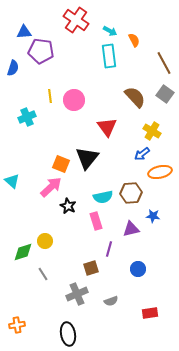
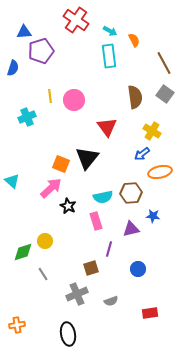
purple pentagon: rotated 25 degrees counterclockwise
brown semicircle: rotated 35 degrees clockwise
pink arrow: moved 1 px down
